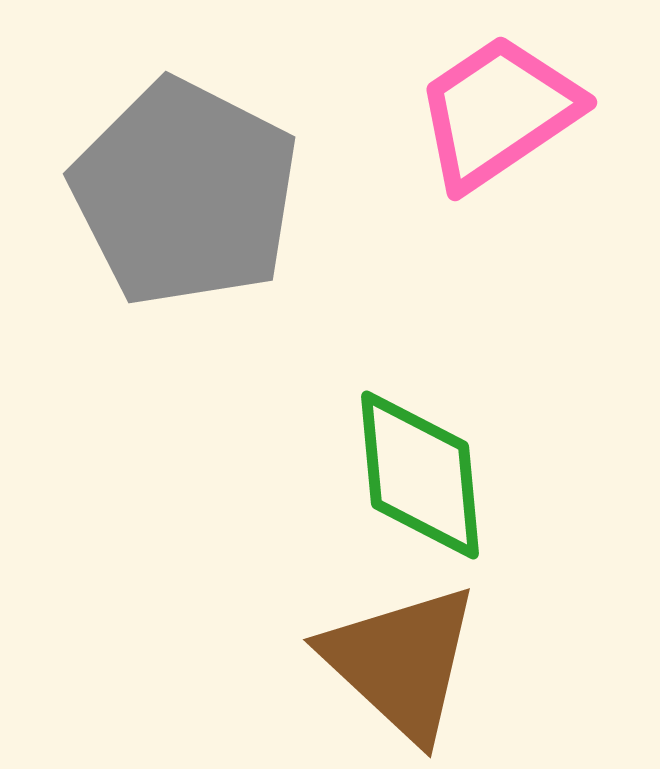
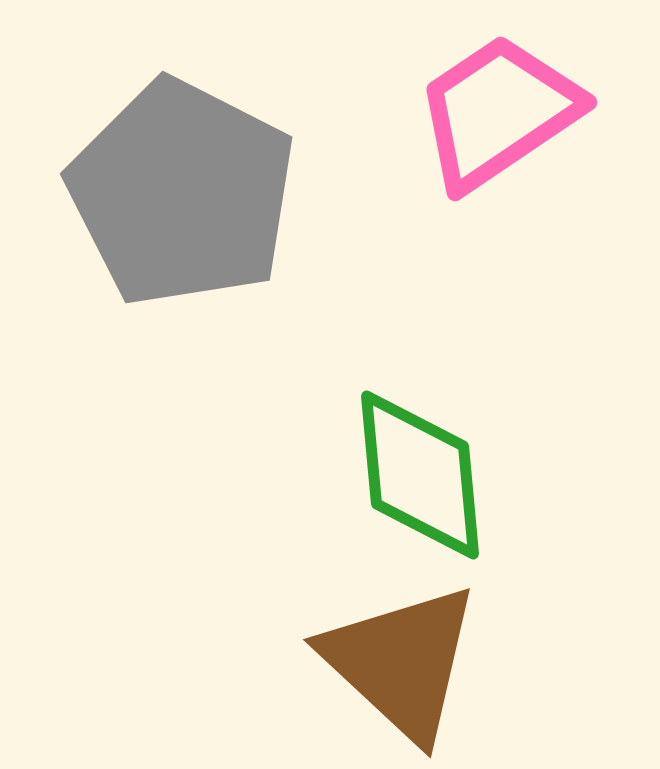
gray pentagon: moved 3 px left
